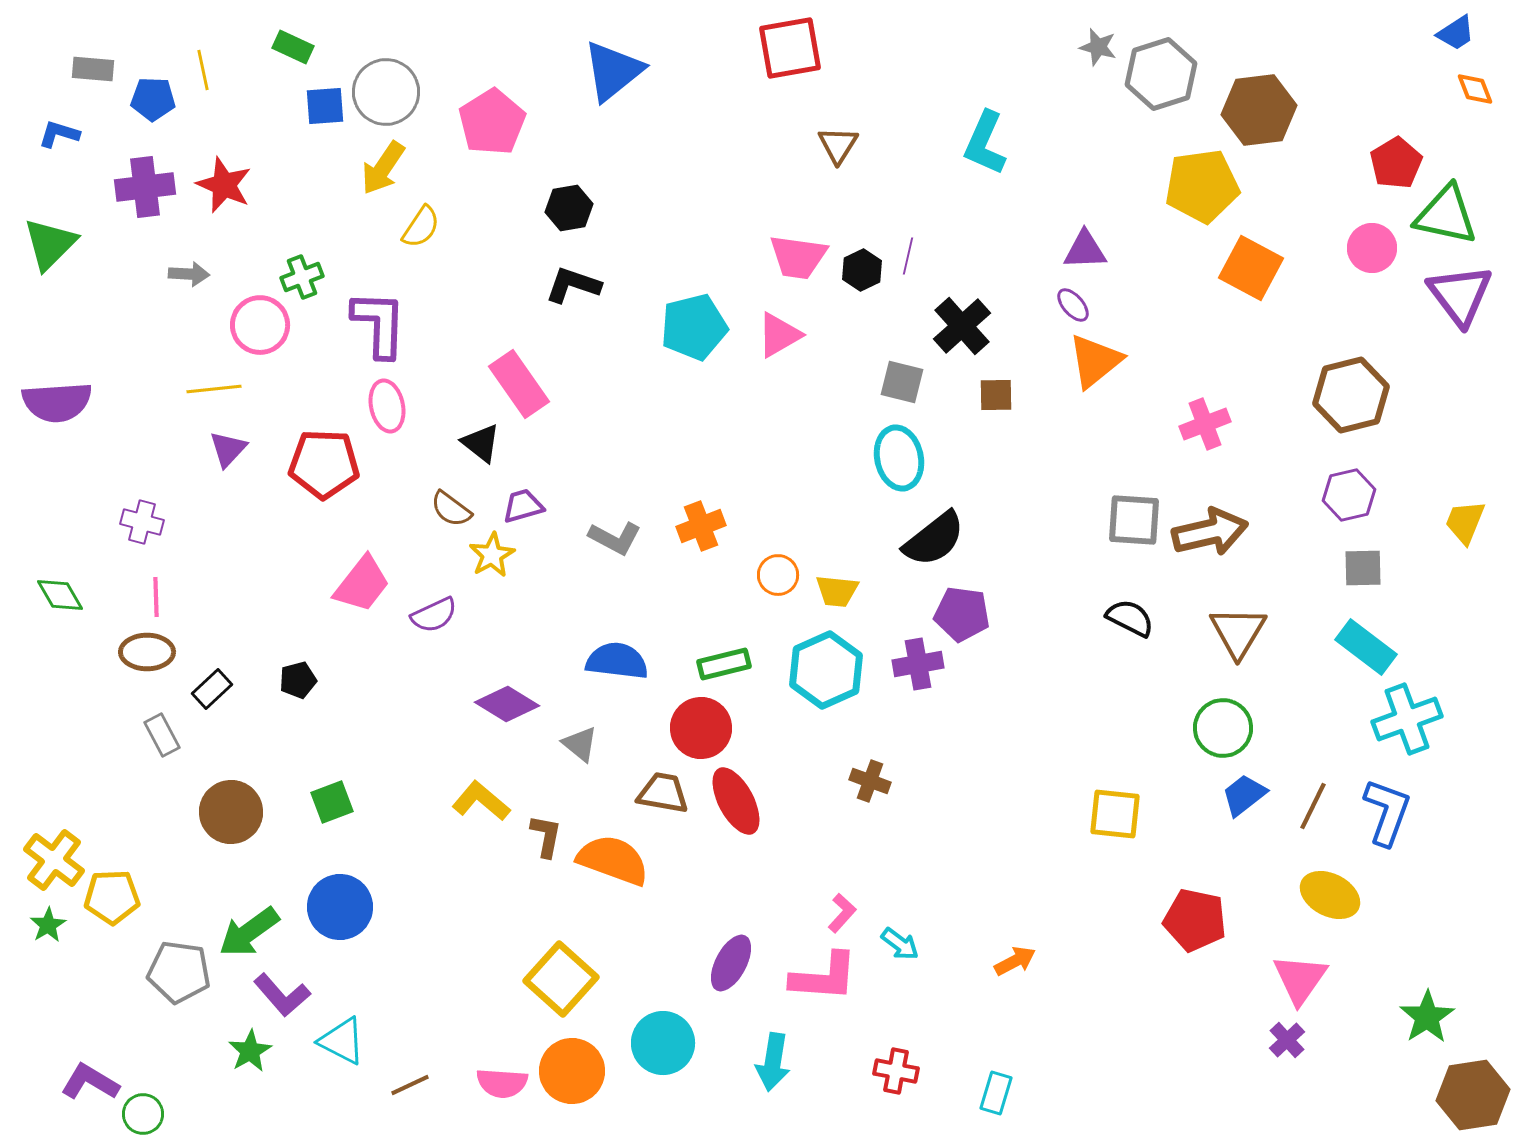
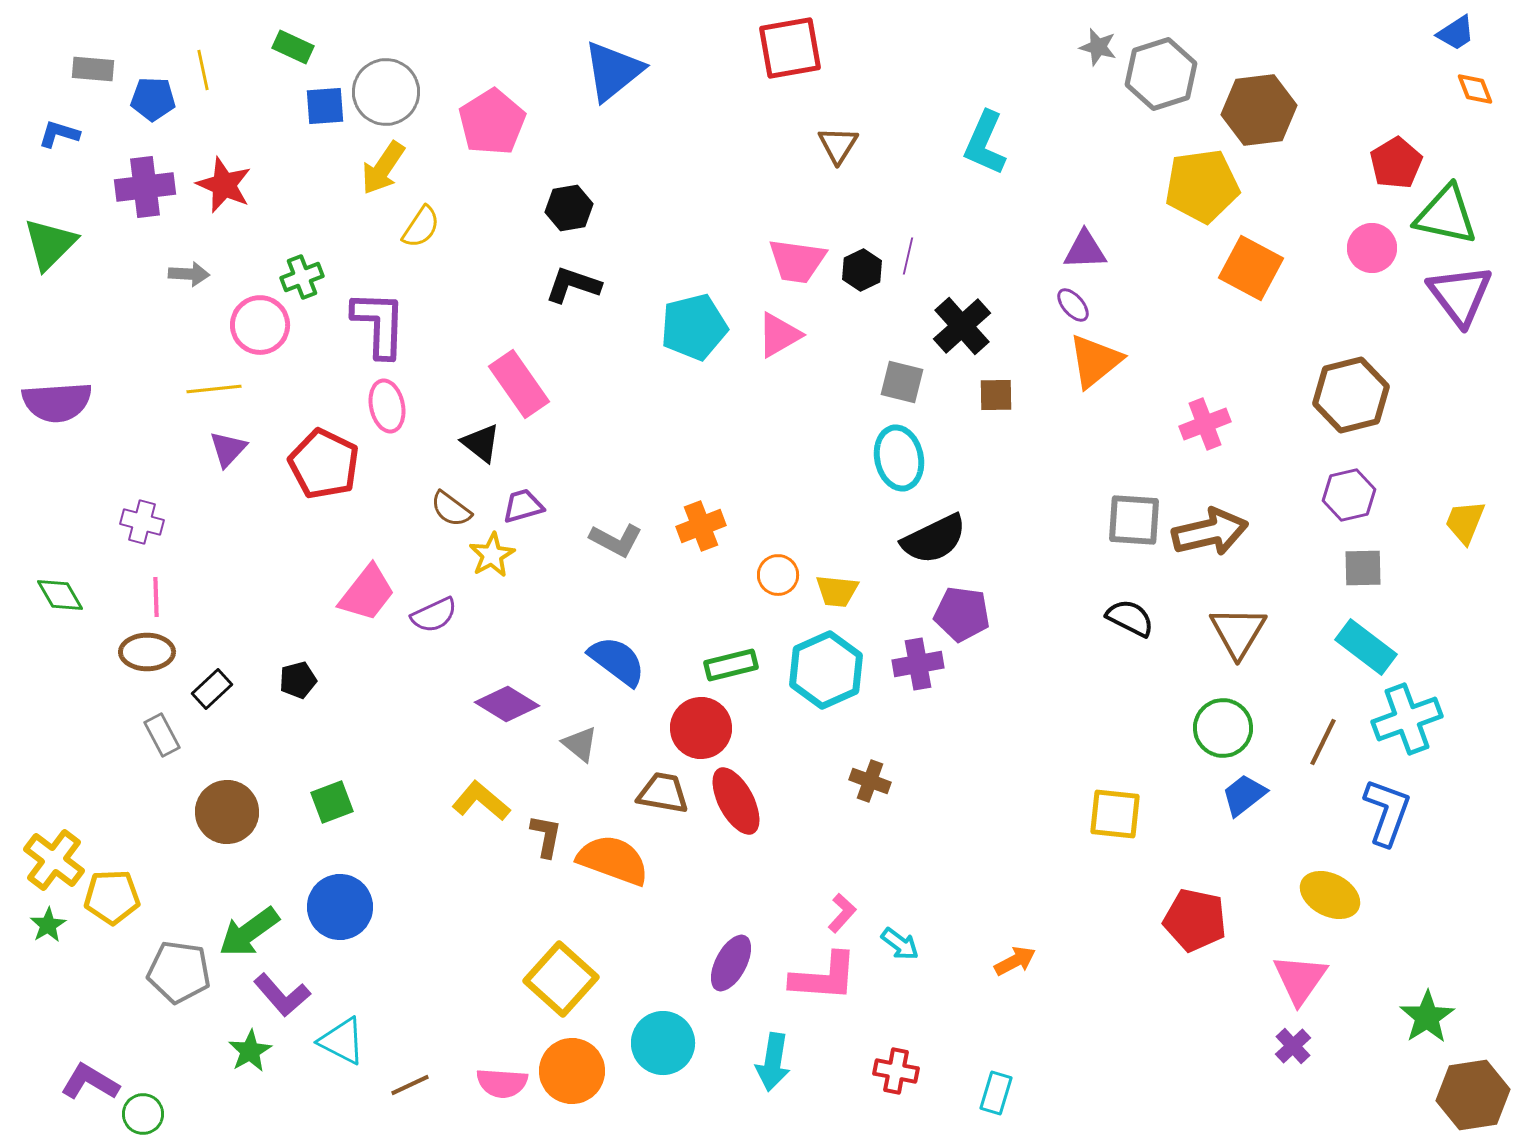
pink trapezoid at (798, 257): moved 1 px left, 4 px down
red pentagon at (324, 464): rotated 24 degrees clockwise
gray L-shape at (615, 538): moved 1 px right, 2 px down
black semicircle at (934, 539): rotated 12 degrees clockwise
pink trapezoid at (362, 584): moved 5 px right, 9 px down
blue semicircle at (617, 661): rotated 30 degrees clockwise
green rectangle at (724, 664): moved 7 px right, 1 px down
brown line at (1313, 806): moved 10 px right, 64 px up
brown circle at (231, 812): moved 4 px left
purple cross at (1287, 1040): moved 6 px right, 6 px down
